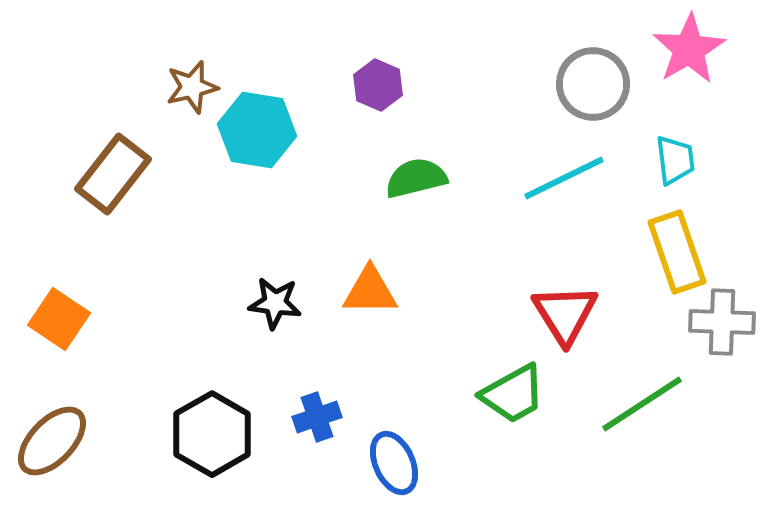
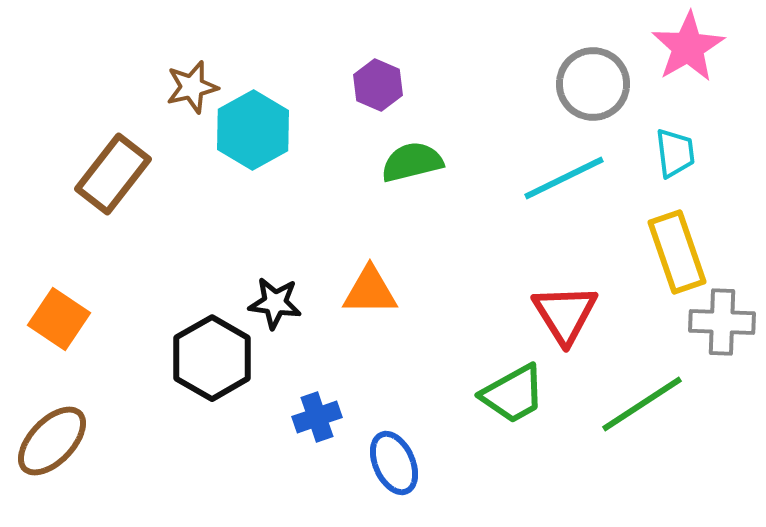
pink star: moved 1 px left, 2 px up
cyan hexagon: moved 4 px left; rotated 22 degrees clockwise
cyan trapezoid: moved 7 px up
green semicircle: moved 4 px left, 16 px up
black hexagon: moved 76 px up
